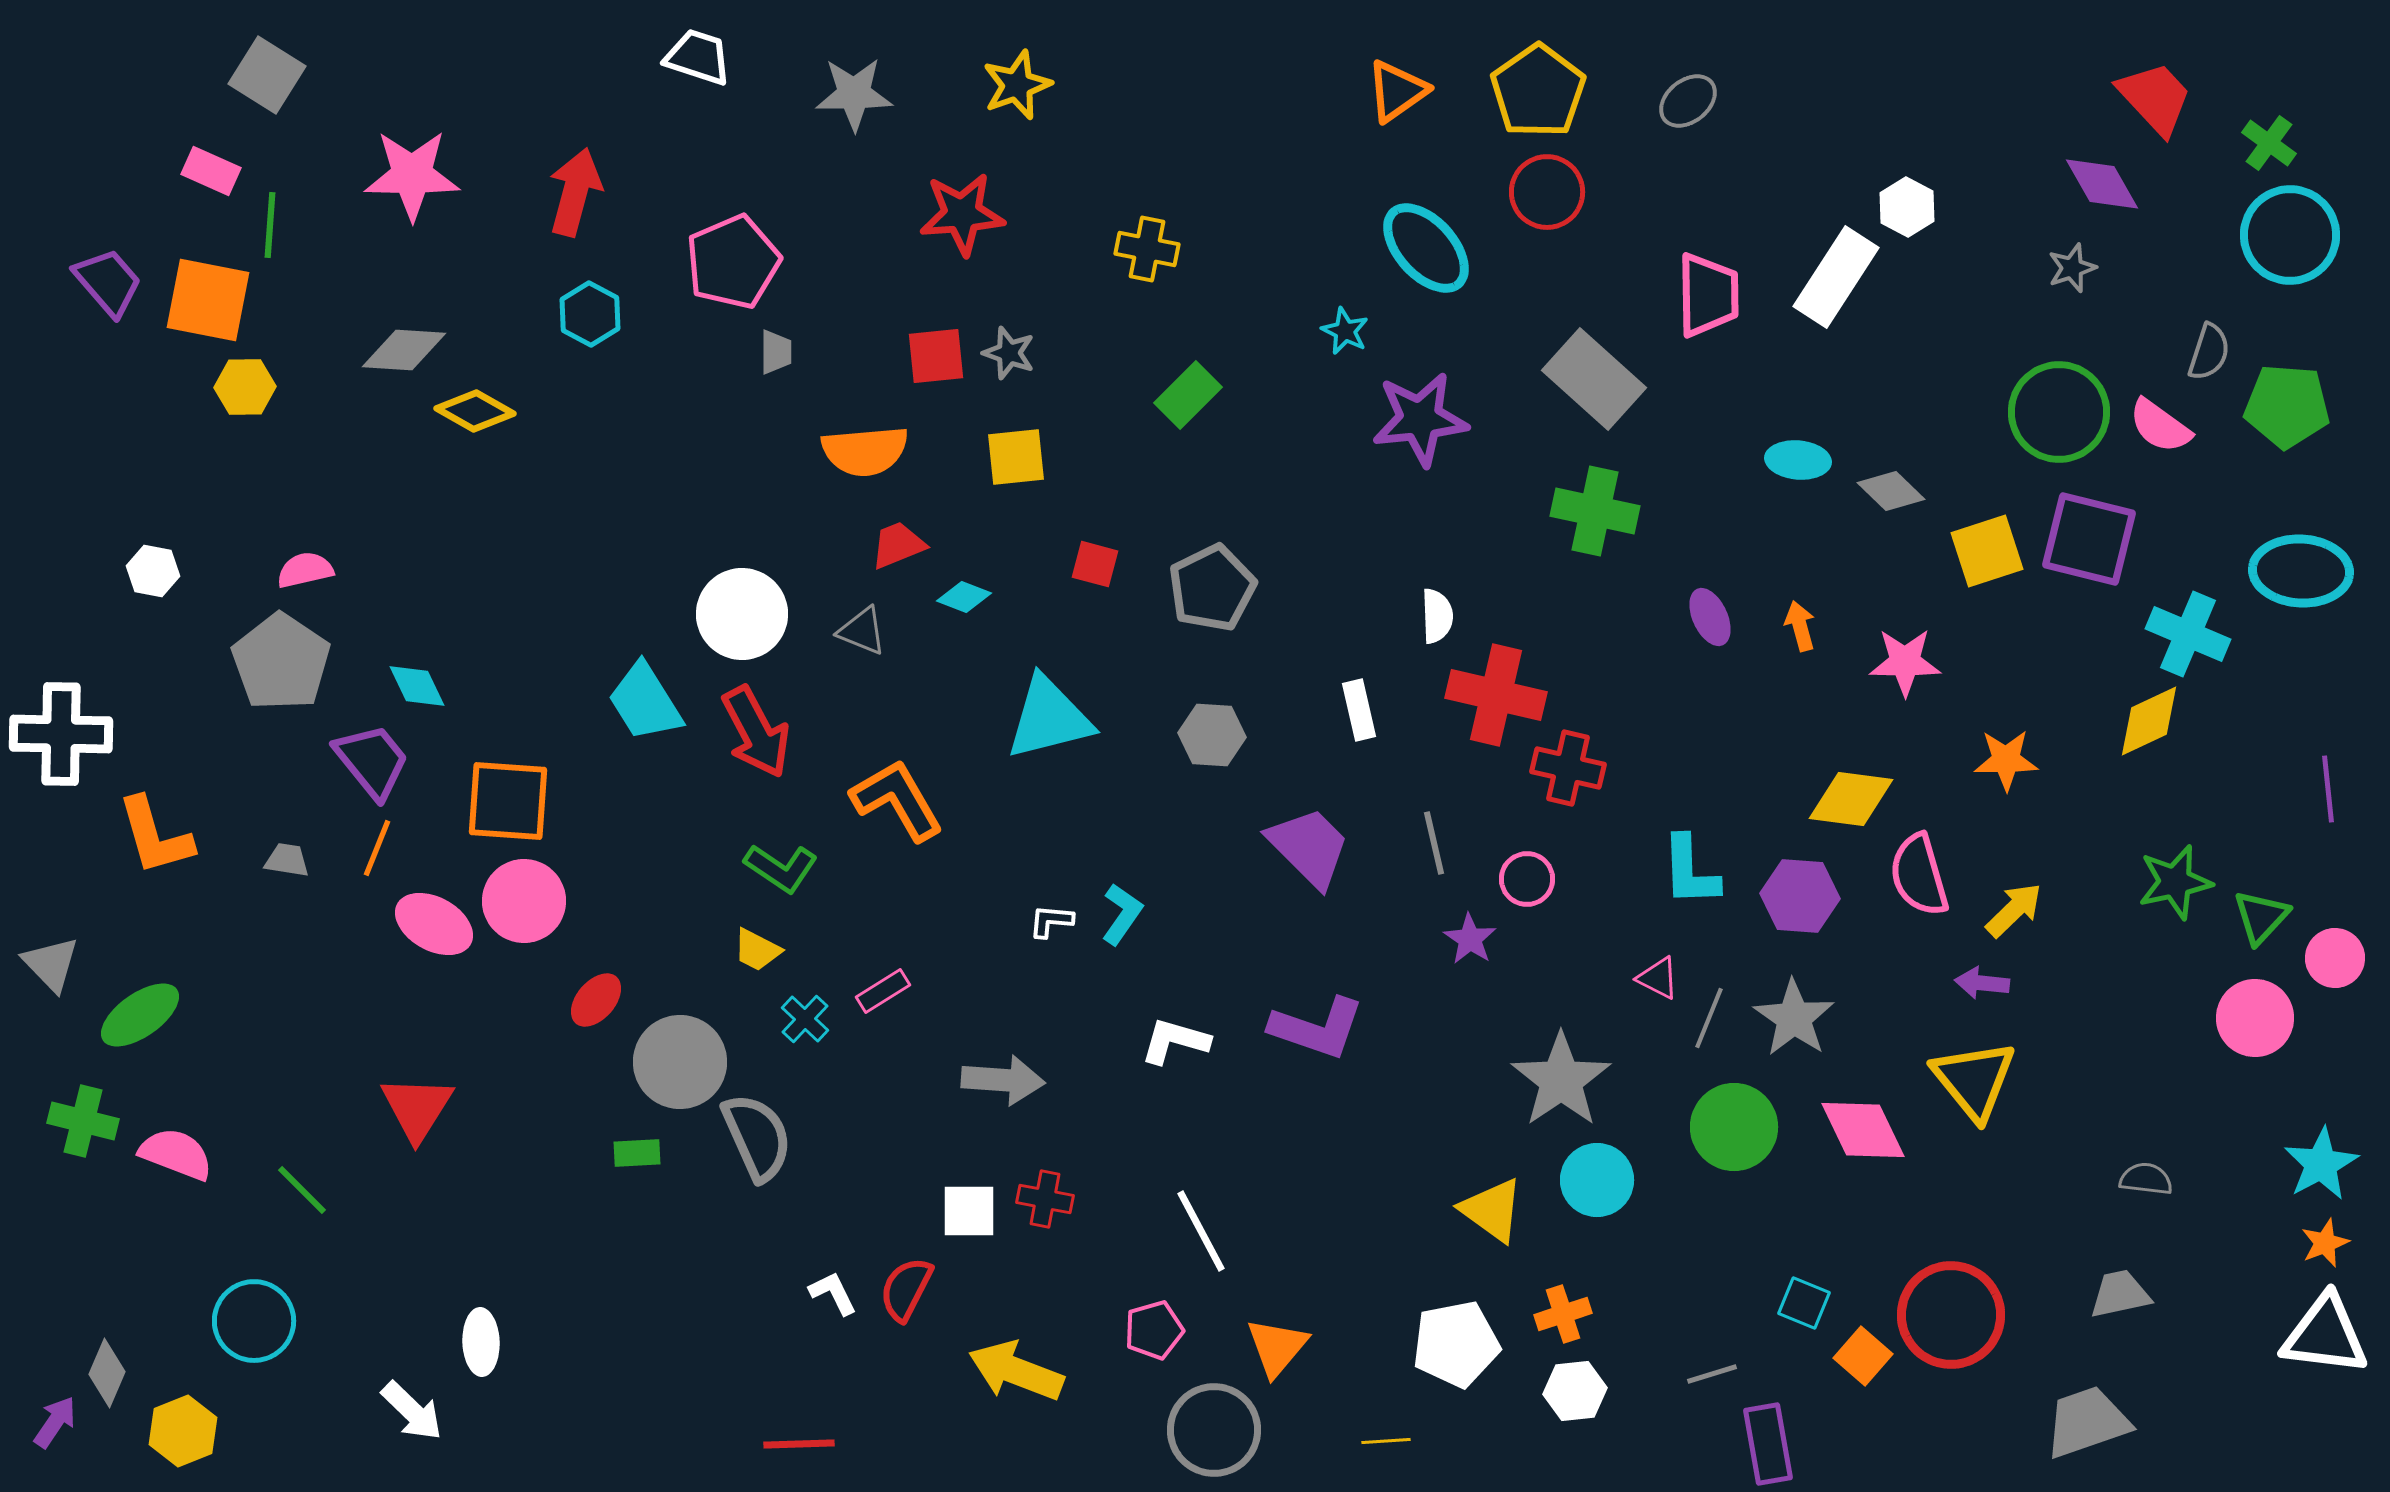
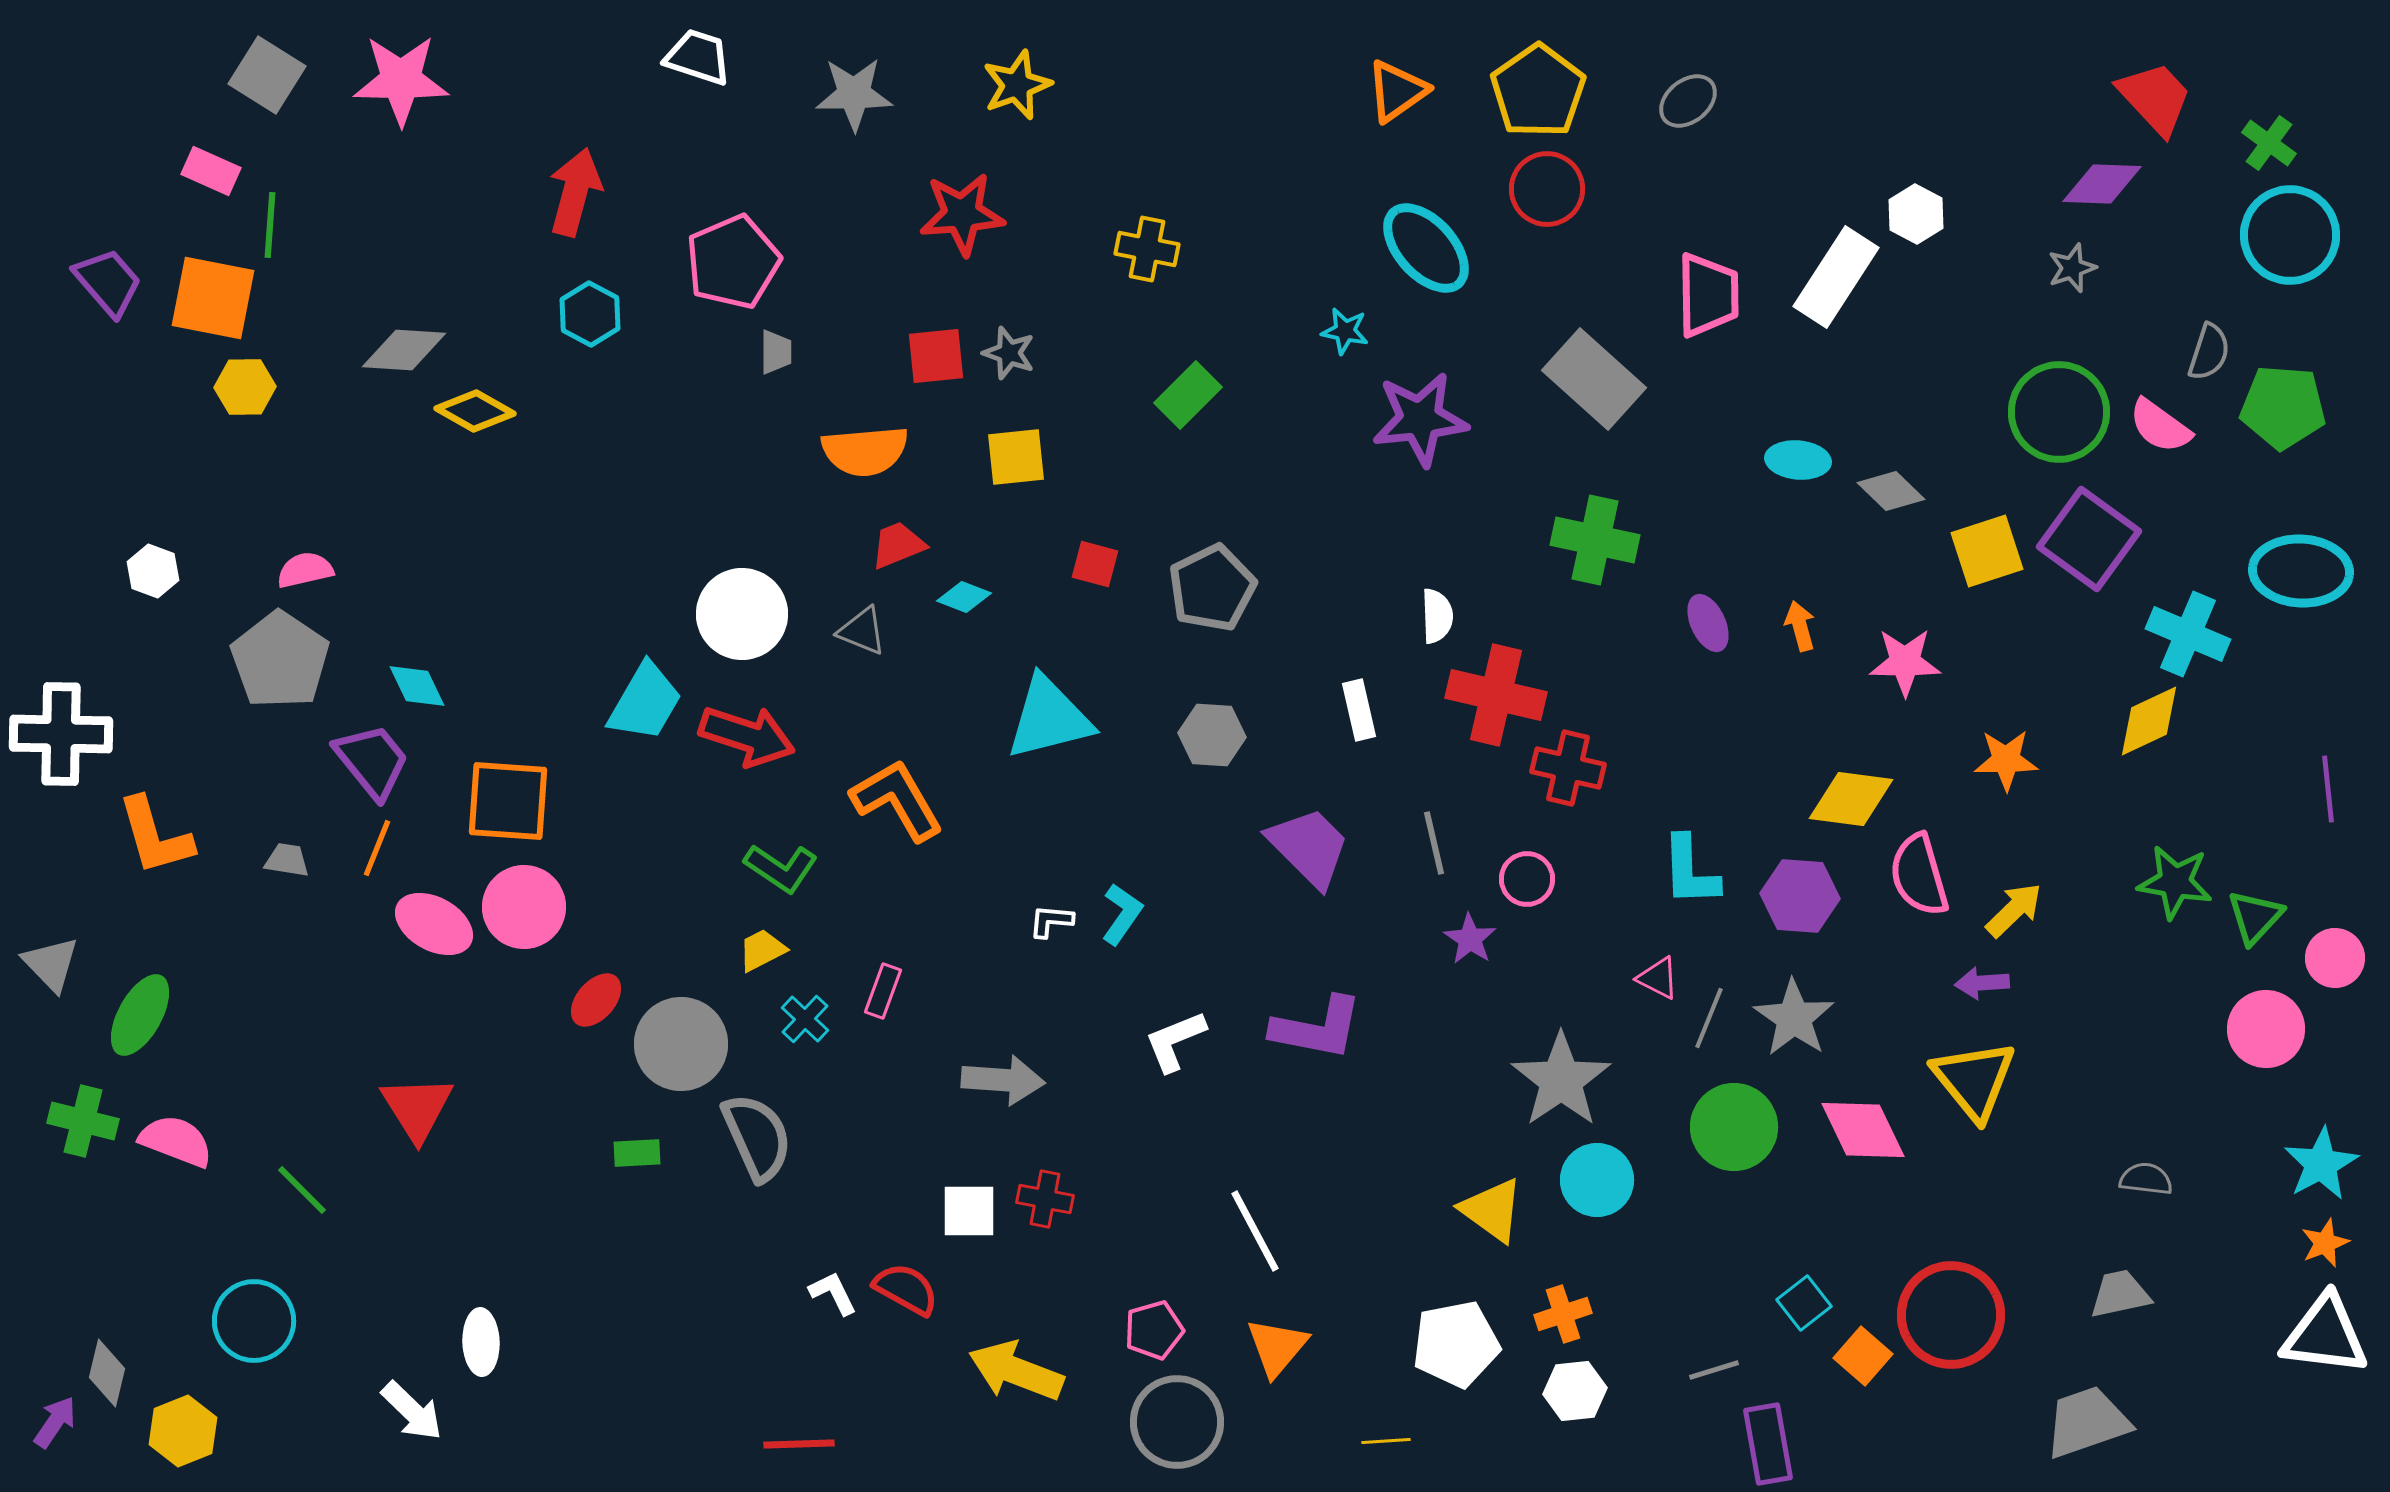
pink star at (412, 175): moved 11 px left, 95 px up
purple diamond at (2102, 184): rotated 58 degrees counterclockwise
red circle at (1547, 192): moved 3 px up
white hexagon at (1907, 207): moved 9 px right, 7 px down
orange square at (208, 300): moved 5 px right, 2 px up
cyan star at (1345, 331): rotated 15 degrees counterclockwise
green pentagon at (2287, 406): moved 4 px left, 1 px down
green cross at (1595, 511): moved 29 px down
purple square at (2089, 539): rotated 22 degrees clockwise
white hexagon at (153, 571): rotated 9 degrees clockwise
purple ellipse at (1710, 617): moved 2 px left, 6 px down
gray pentagon at (281, 662): moved 1 px left, 2 px up
cyan trapezoid at (645, 702): rotated 118 degrees counterclockwise
red arrow at (756, 732): moved 9 px left, 4 px down; rotated 44 degrees counterclockwise
green star at (2175, 882): rotated 22 degrees clockwise
pink circle at (524, 901): moved 6 px down
green triangle at (2261, 917): moved 6 px left
yellow trapezoid at (757, 950): moved 5 px right; rotated 126 degrees clockwise
purple arrow at (1982, 983): rotated 10 degrees counterclockwise
pink rectangle at (883, 991): rotated 38 degrees counterclockwise
green ellipse at (140, 1015): rotated 26 degrees counterclockwise
pink circle at (2255, 1018): moved 11 px right, 11 px down
purple L-shape at (1317, 1028): rotated 8 degrees counterclockwise
white L-shape at (1175, 1041): rotated 38 degrees counterclockwise
gray circle at (680, 1062): moved 1 px right, 18 px up
red triangle at (417, 1108): rotated 4 degrees counterclockwise
pink semicircle at (176, 1154): moved 13 px up
white line at (1201, 1231): moved 54 px right
red semicircle at (906, 1289): rotated 92 degrees clockwise
cyan square at (1804, 1303): rotated 30 degrees clockwise
gray diamond at (107, 1373): rotated 10 degrees counterclockwise
gray line at (1712, 1374): moved 2 px right, 4 px up
gray circle at (1214, 1430): moved 37 px left, 8 px up
